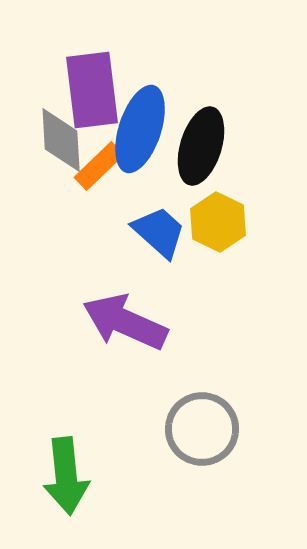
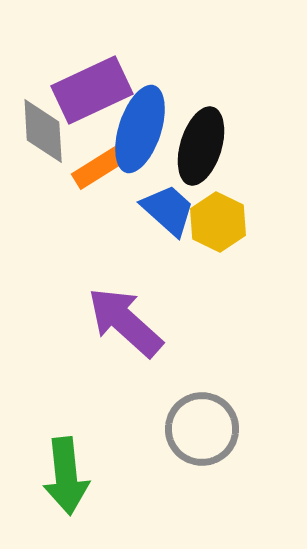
purple rectangle: rotated 72 degrees clockwise
gray diamond: moved 18 px left, 9 px up
orange rectangle: moved 1 px left, 2 px down; rotated 12 degrees clockwise
blue trapezoid: moved 9 px right, 22 px up
purple arrow: rotated 18 degrees clockwise
